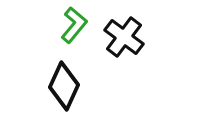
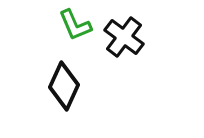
green L-shape: moved 1 px right; rotated 117 degrees clockwise
